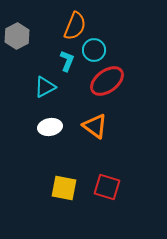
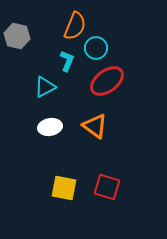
gray hexagon: rotated 20 degrees counterclockwise
cyan circle: moved 2 px right, 2 px up
